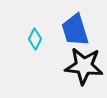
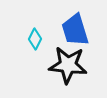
black star: moved 16 px left, 1 px up
